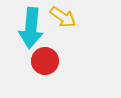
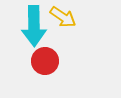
cyan arrow: moved 3 px right, 2 px up; rotated 6 degrees counterclockwise
